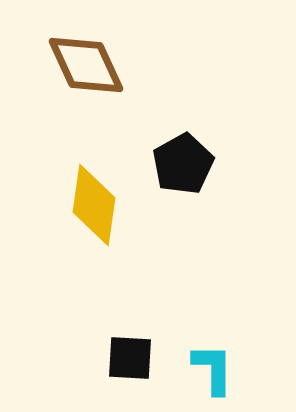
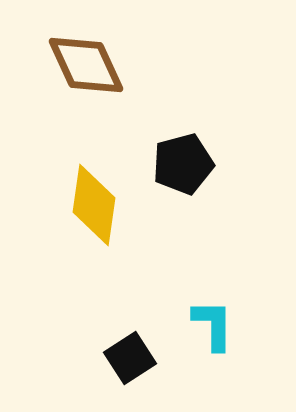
black pentagon: rotated 14 degrees clockwise
black square: rotated 36 degrees counterclockwise
cyan L-shape: moved 44 px up
